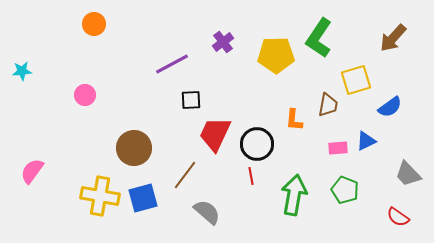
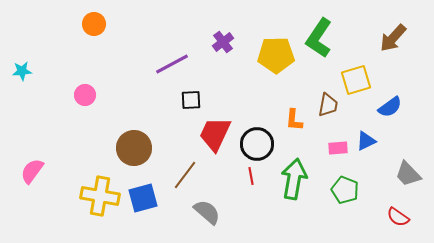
green arrow: moved 16 px up
